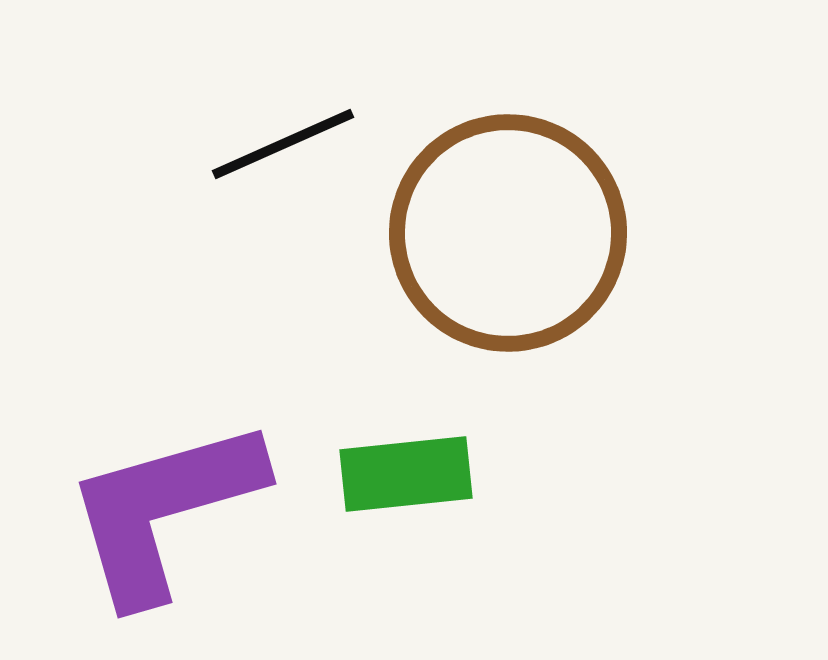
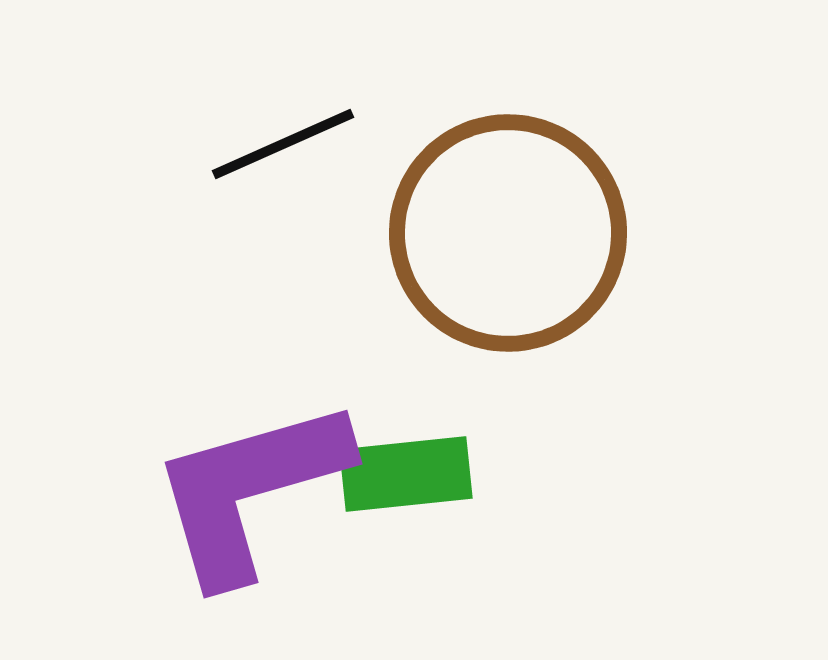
purple L-shape: moved 86 px right, 20 px up
